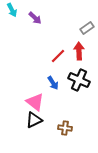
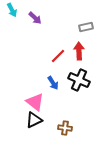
gray rectangle: moved 1 px left, 1 px up; rotated 24 degrees clockwise
